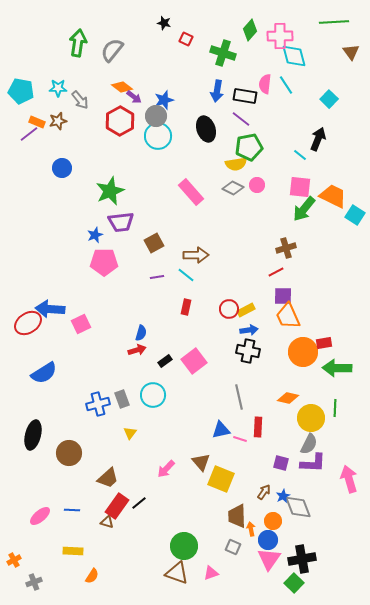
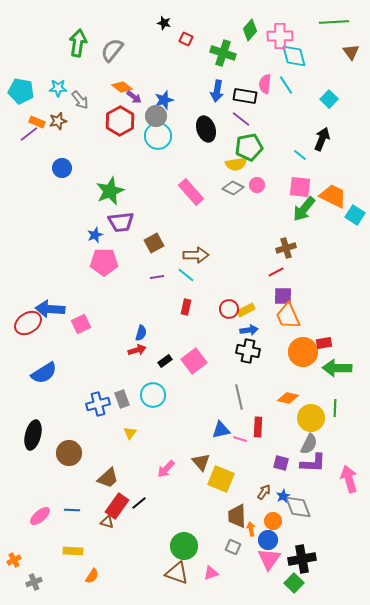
black arrow at (318, 139): moved 4 px right
